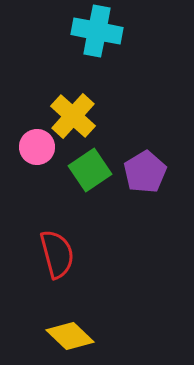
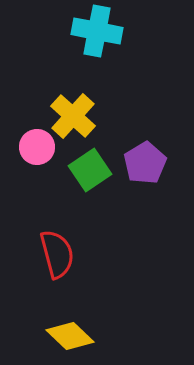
purple pentagon: moved 9 px up
